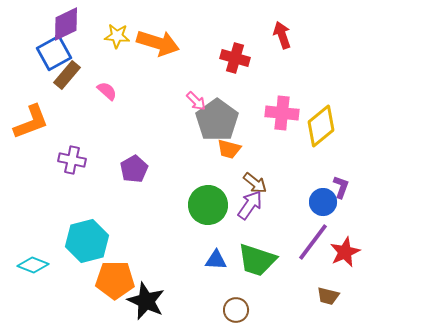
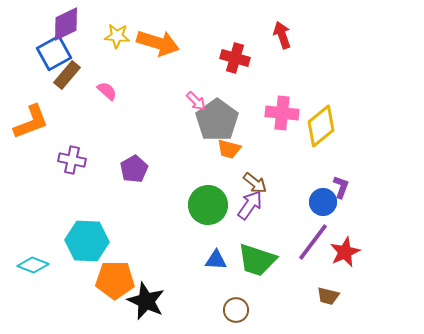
cyan hexagon: rotated 18 degrees clockwise
